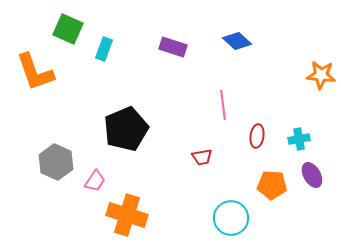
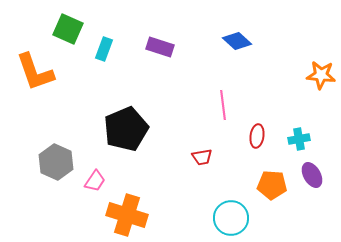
purple rectangle: moved 13 px left
